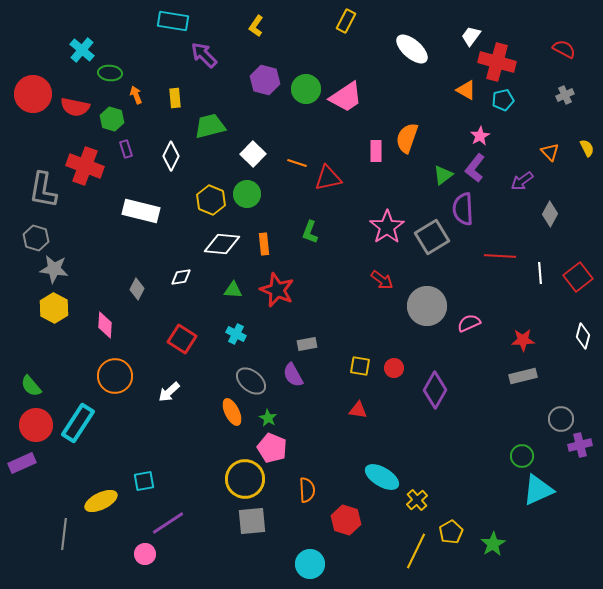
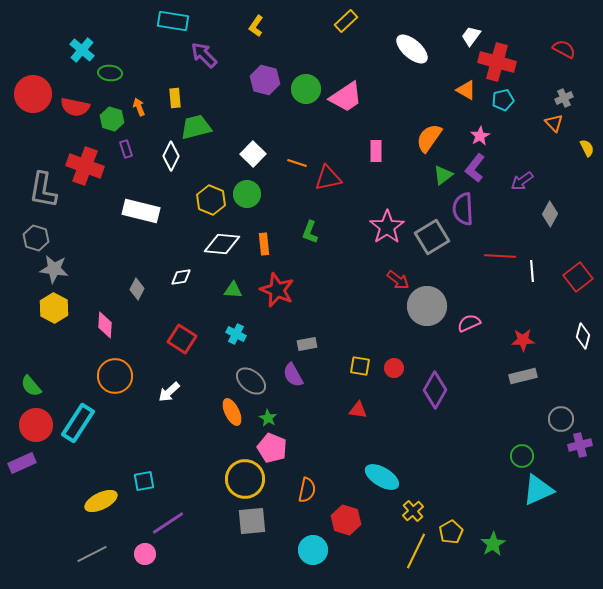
yellow rectangle at (346, 21): rotated 20 degrees clockwise
orange arrow at (136, 95): moved 3 px right, 12 px down
gray cross at (565, 95): moved 1 px left, 3 px down
green trapezoid at (210, 126): moved 14 px left, 1 px down
orange semicircle at (407, 138): moved 22 px right; rotated 16 degrees clockwise
orange triangle at (550, 152): moved 4 px right, 29 px up
white line at (540, 273): moved 8 px left, 2 px up
red arrow at (382, 280): moved 16 px right
orange semicircle at (307, 490): rotated 15 degrees clockwise
yellow cross at (417, 500): moved 4 px left, 11 px down
gray line at (64, 534): moved 28 px right, 20 px down; rotated 56 degrees clockwise
cyan circle at (310, 564): moved 3 px right, 14 px up
